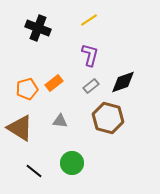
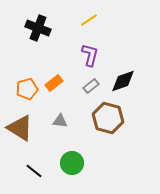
black diamond: moved 1 px up
